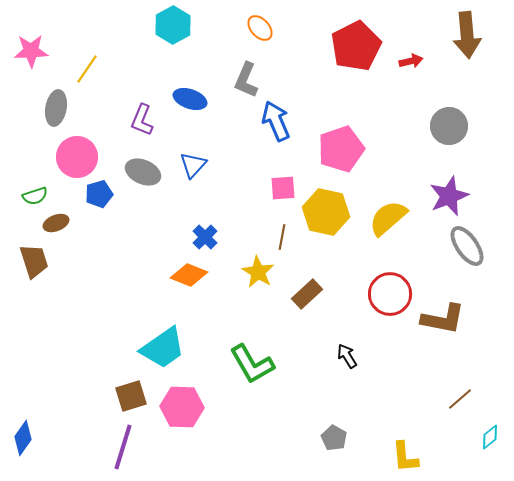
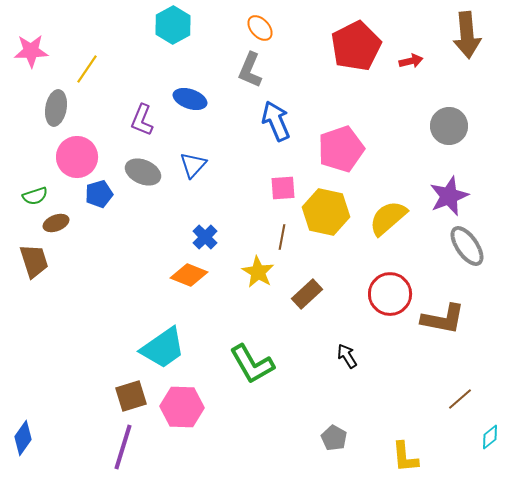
gray L-shape at (246, 80): moved 4 px right, 10 px up
